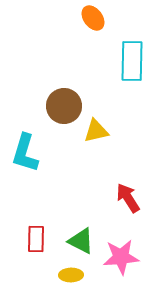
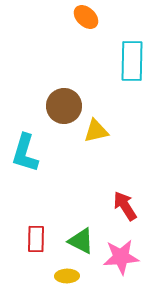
orange ellipse: moved 7 px left, 1 px up; rotated 10 degrees counterclockwise
red arrow: moved 3 px left, 8 px down
yellow ellipse: moved 4 px left, 1 px down
